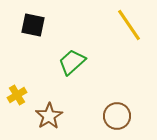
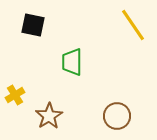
yellow line: moved 4 px right
green trapezoid: rotated 48 degrees counterclockwise
yellow cross: moved 2 px left
